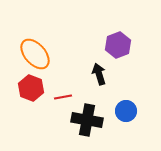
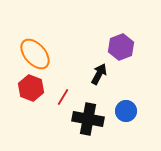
purple hexagon: moved 3 px right, 2 px down
black arrow: rotated 45 degrees clockwise
red line: rotated 48 degrees counterclockwise
black cross: moved 1 px right, 1 px up
